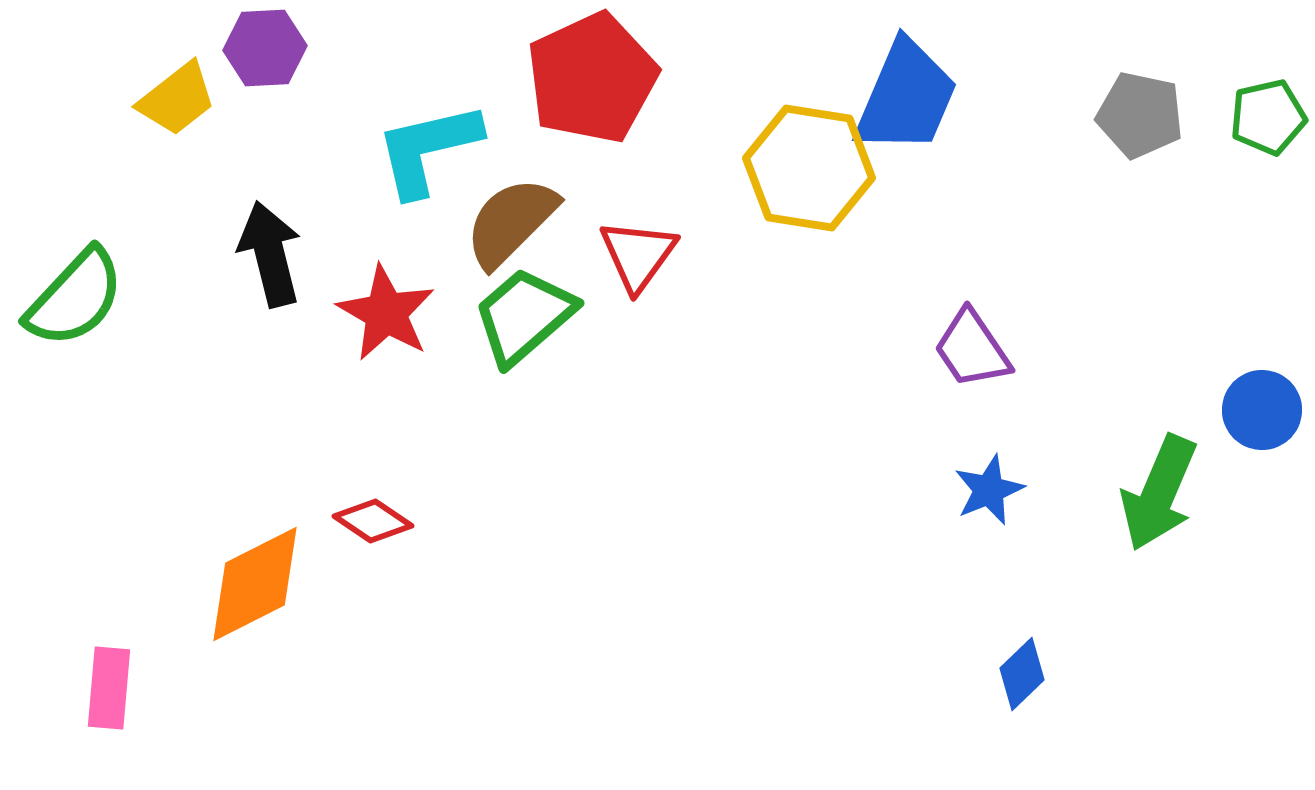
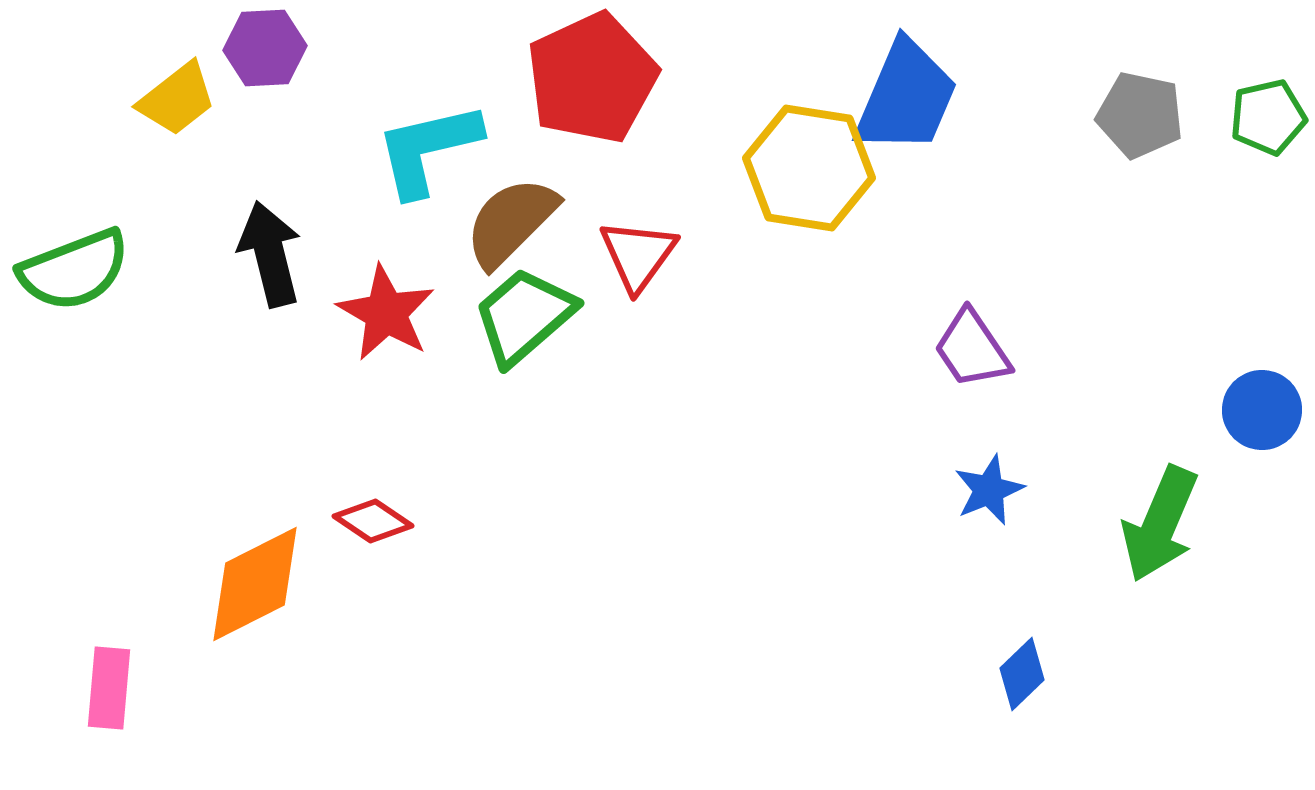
green semicircle: moved 1 px left, 28 px up; rotated 26 degrees clockwise
green arrow: moved 1 px right, 31 px down
